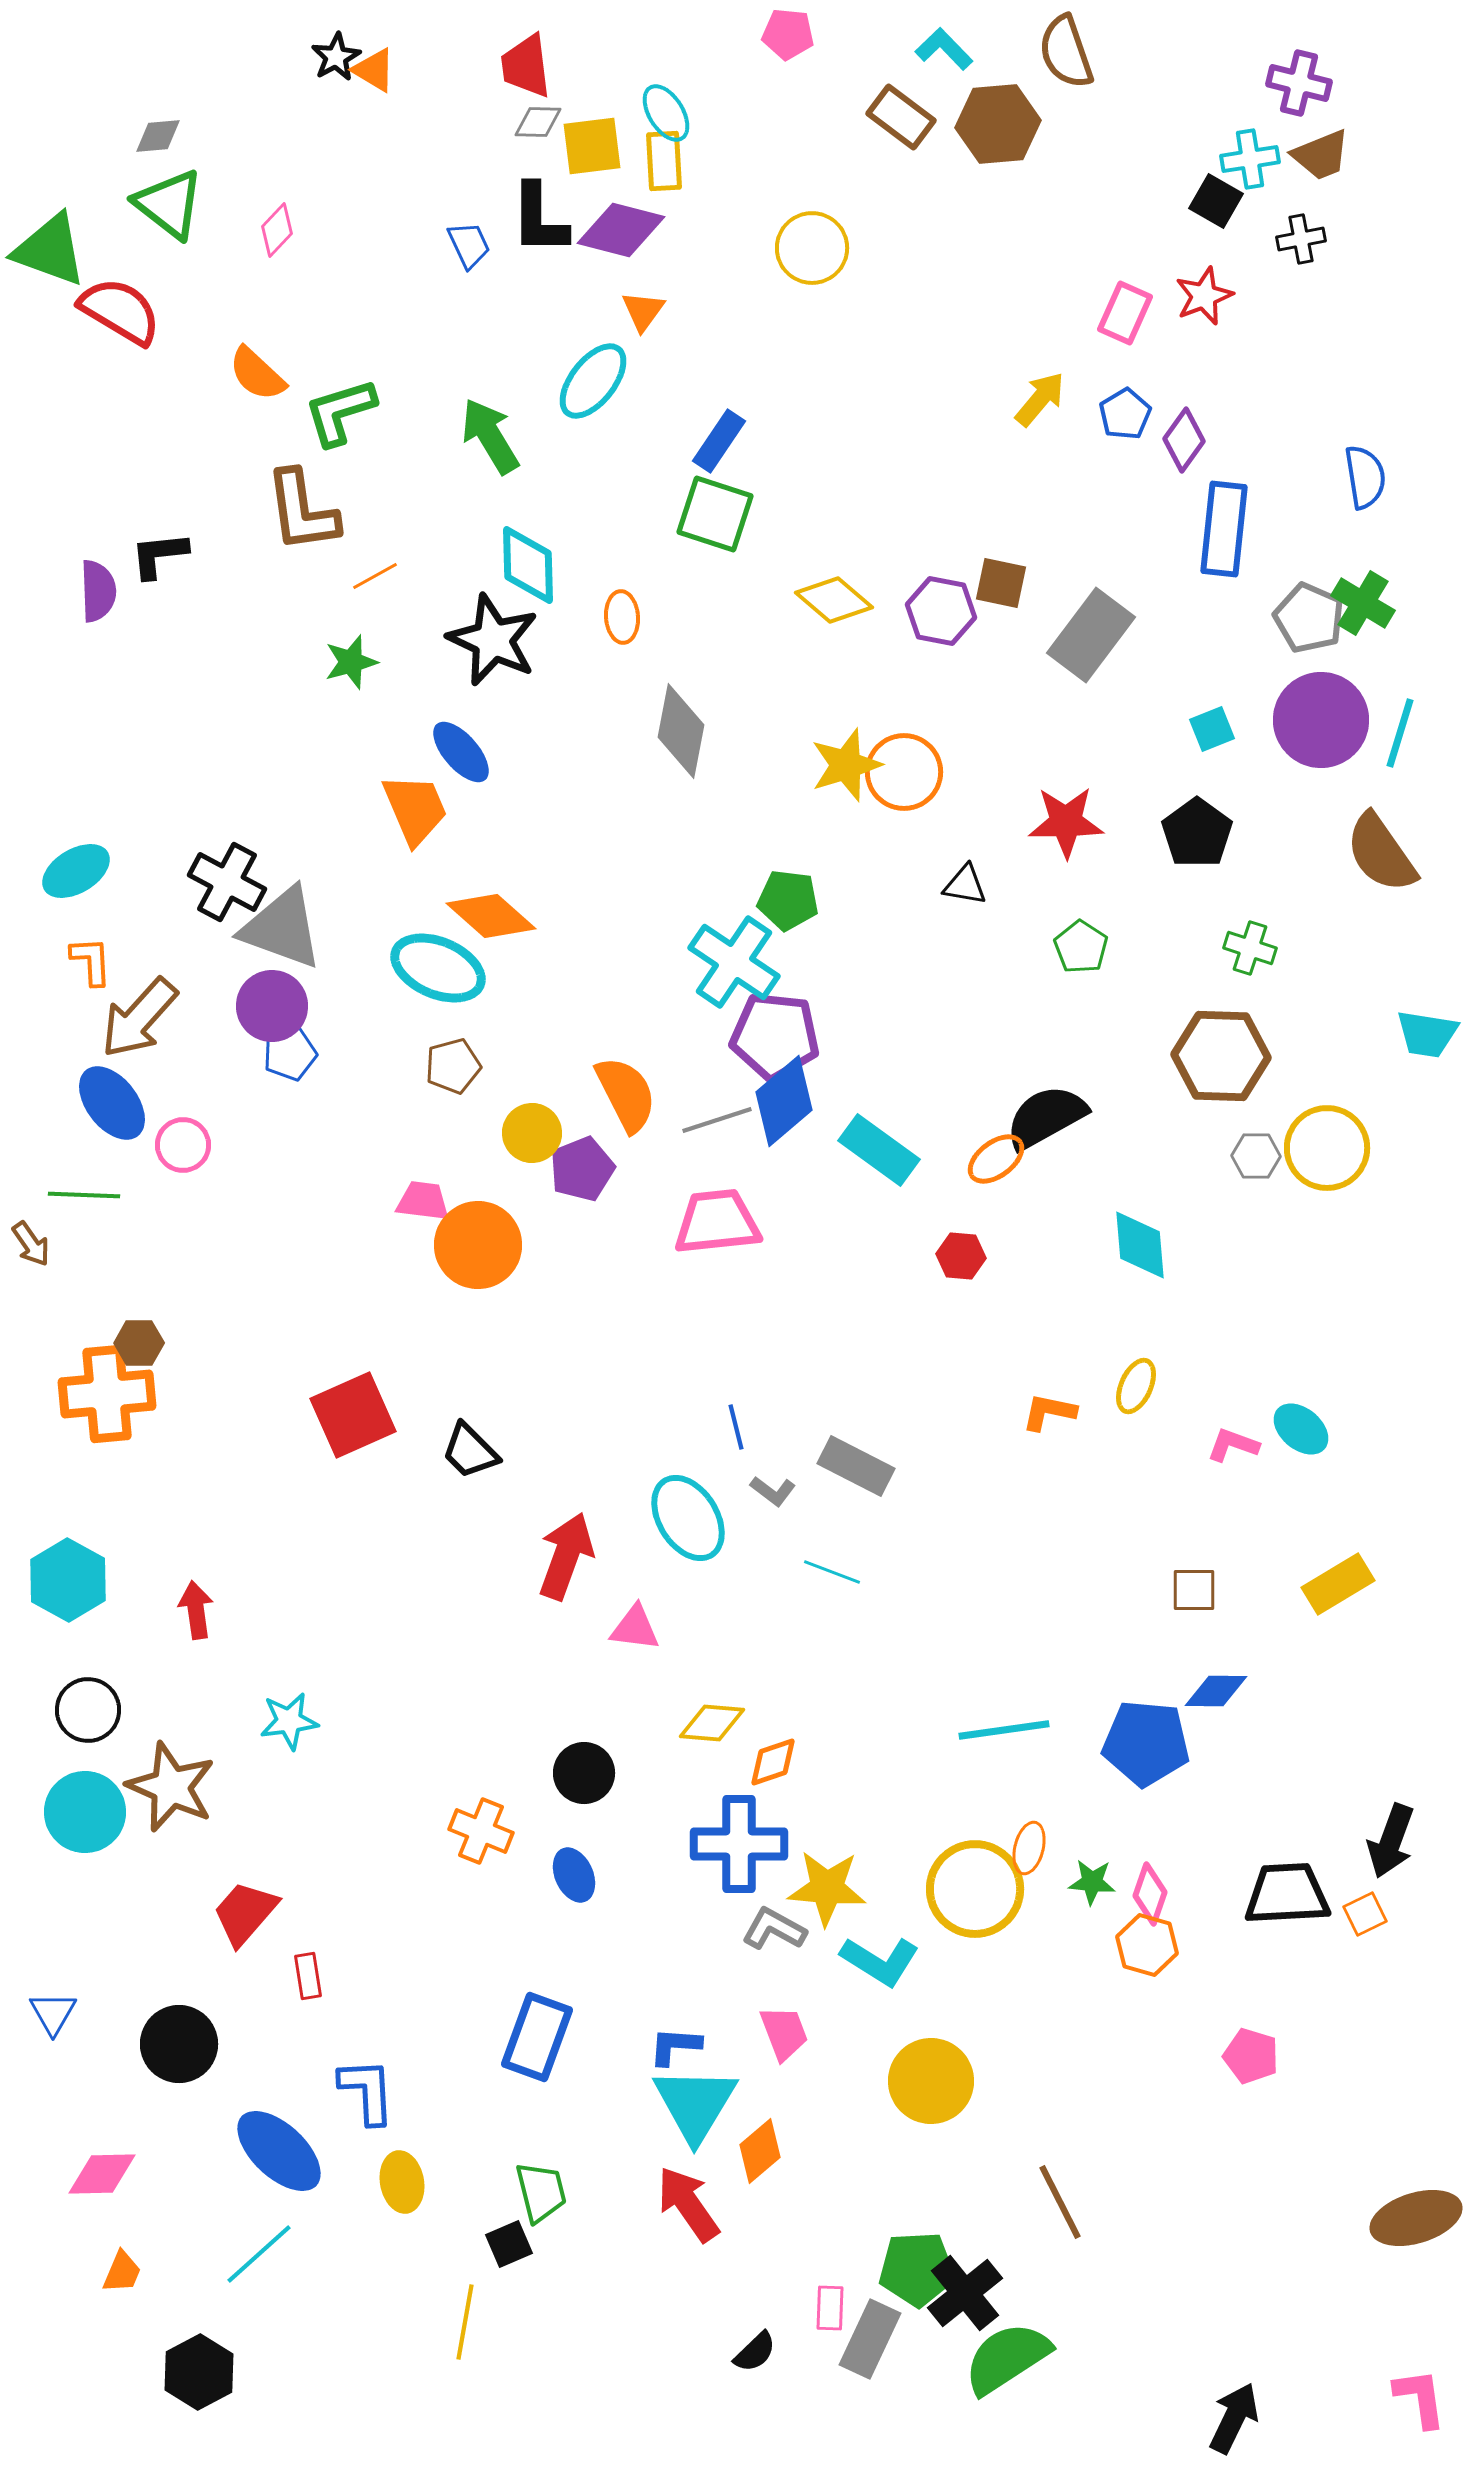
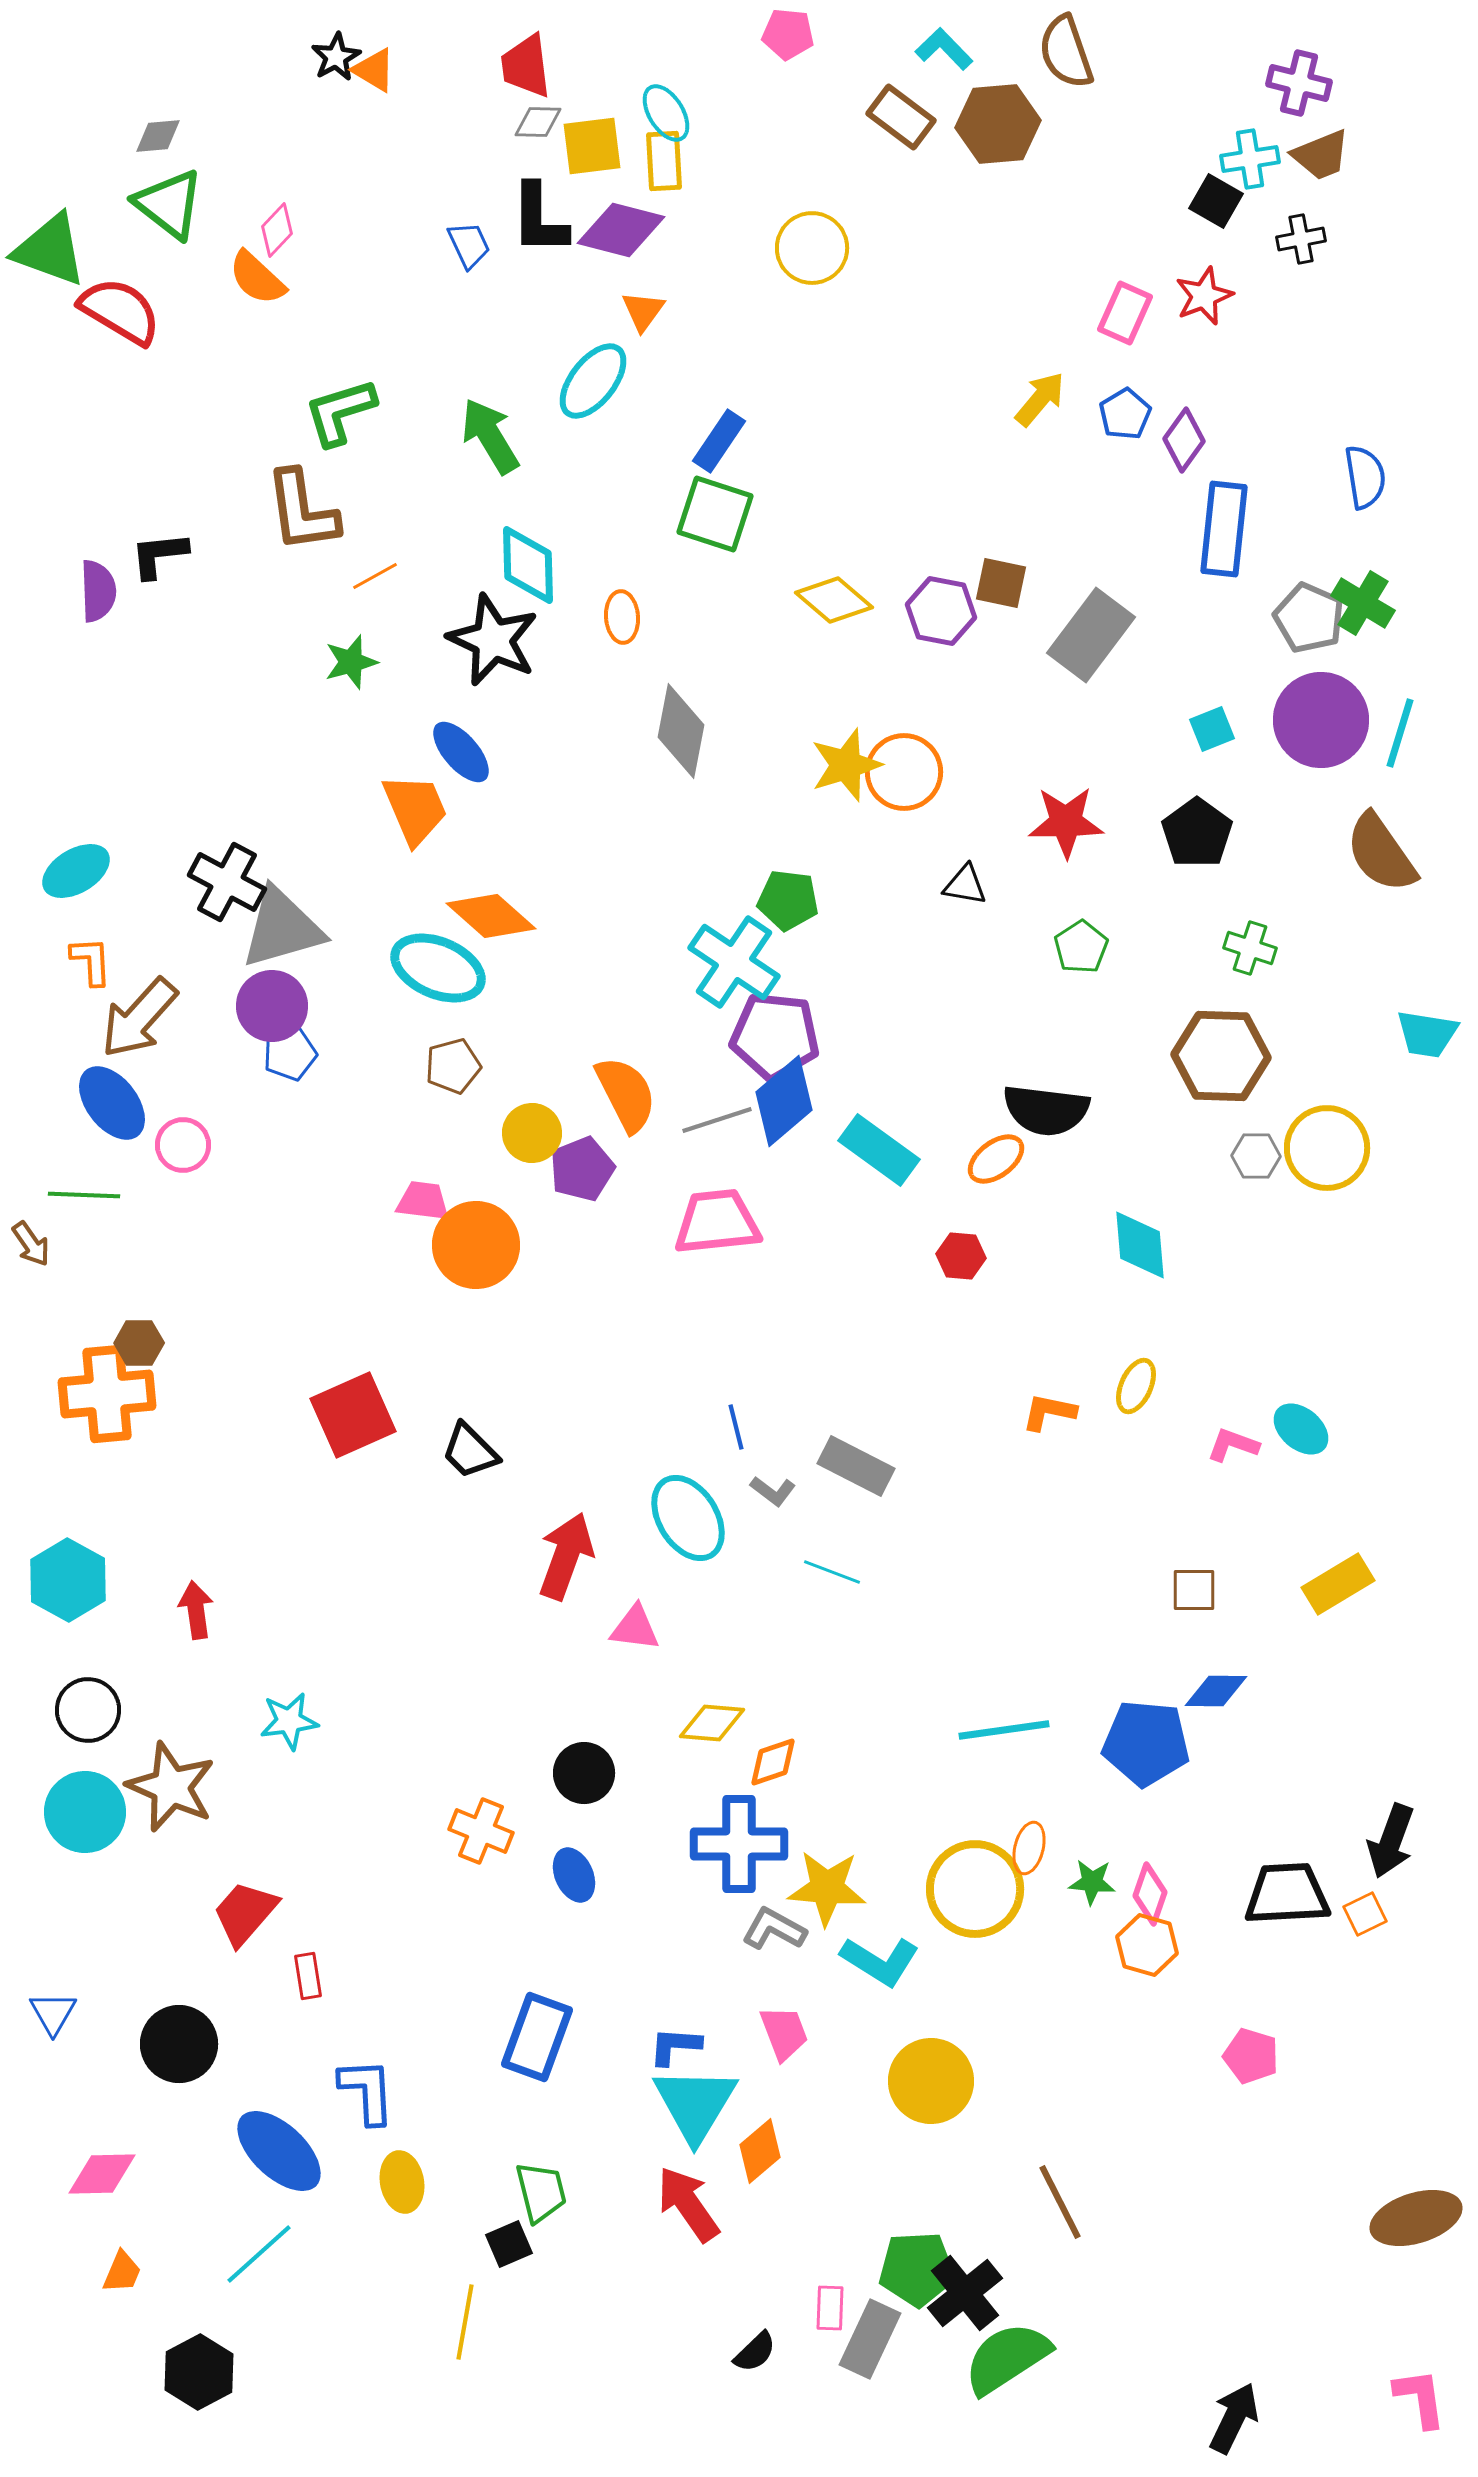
orange semicircle at (257, 374): moved 96 px up
gray triangle at (282, 928): rotated 36 degrees counterclockwise
green pentagon at (1081, 947): rotated 6 degrees clockwise
black semicircle at (1046, 1117): moved 7 px up; rotated 144 degrees counterclockwise
orange circle at (478, 1245): moved 2 px left
